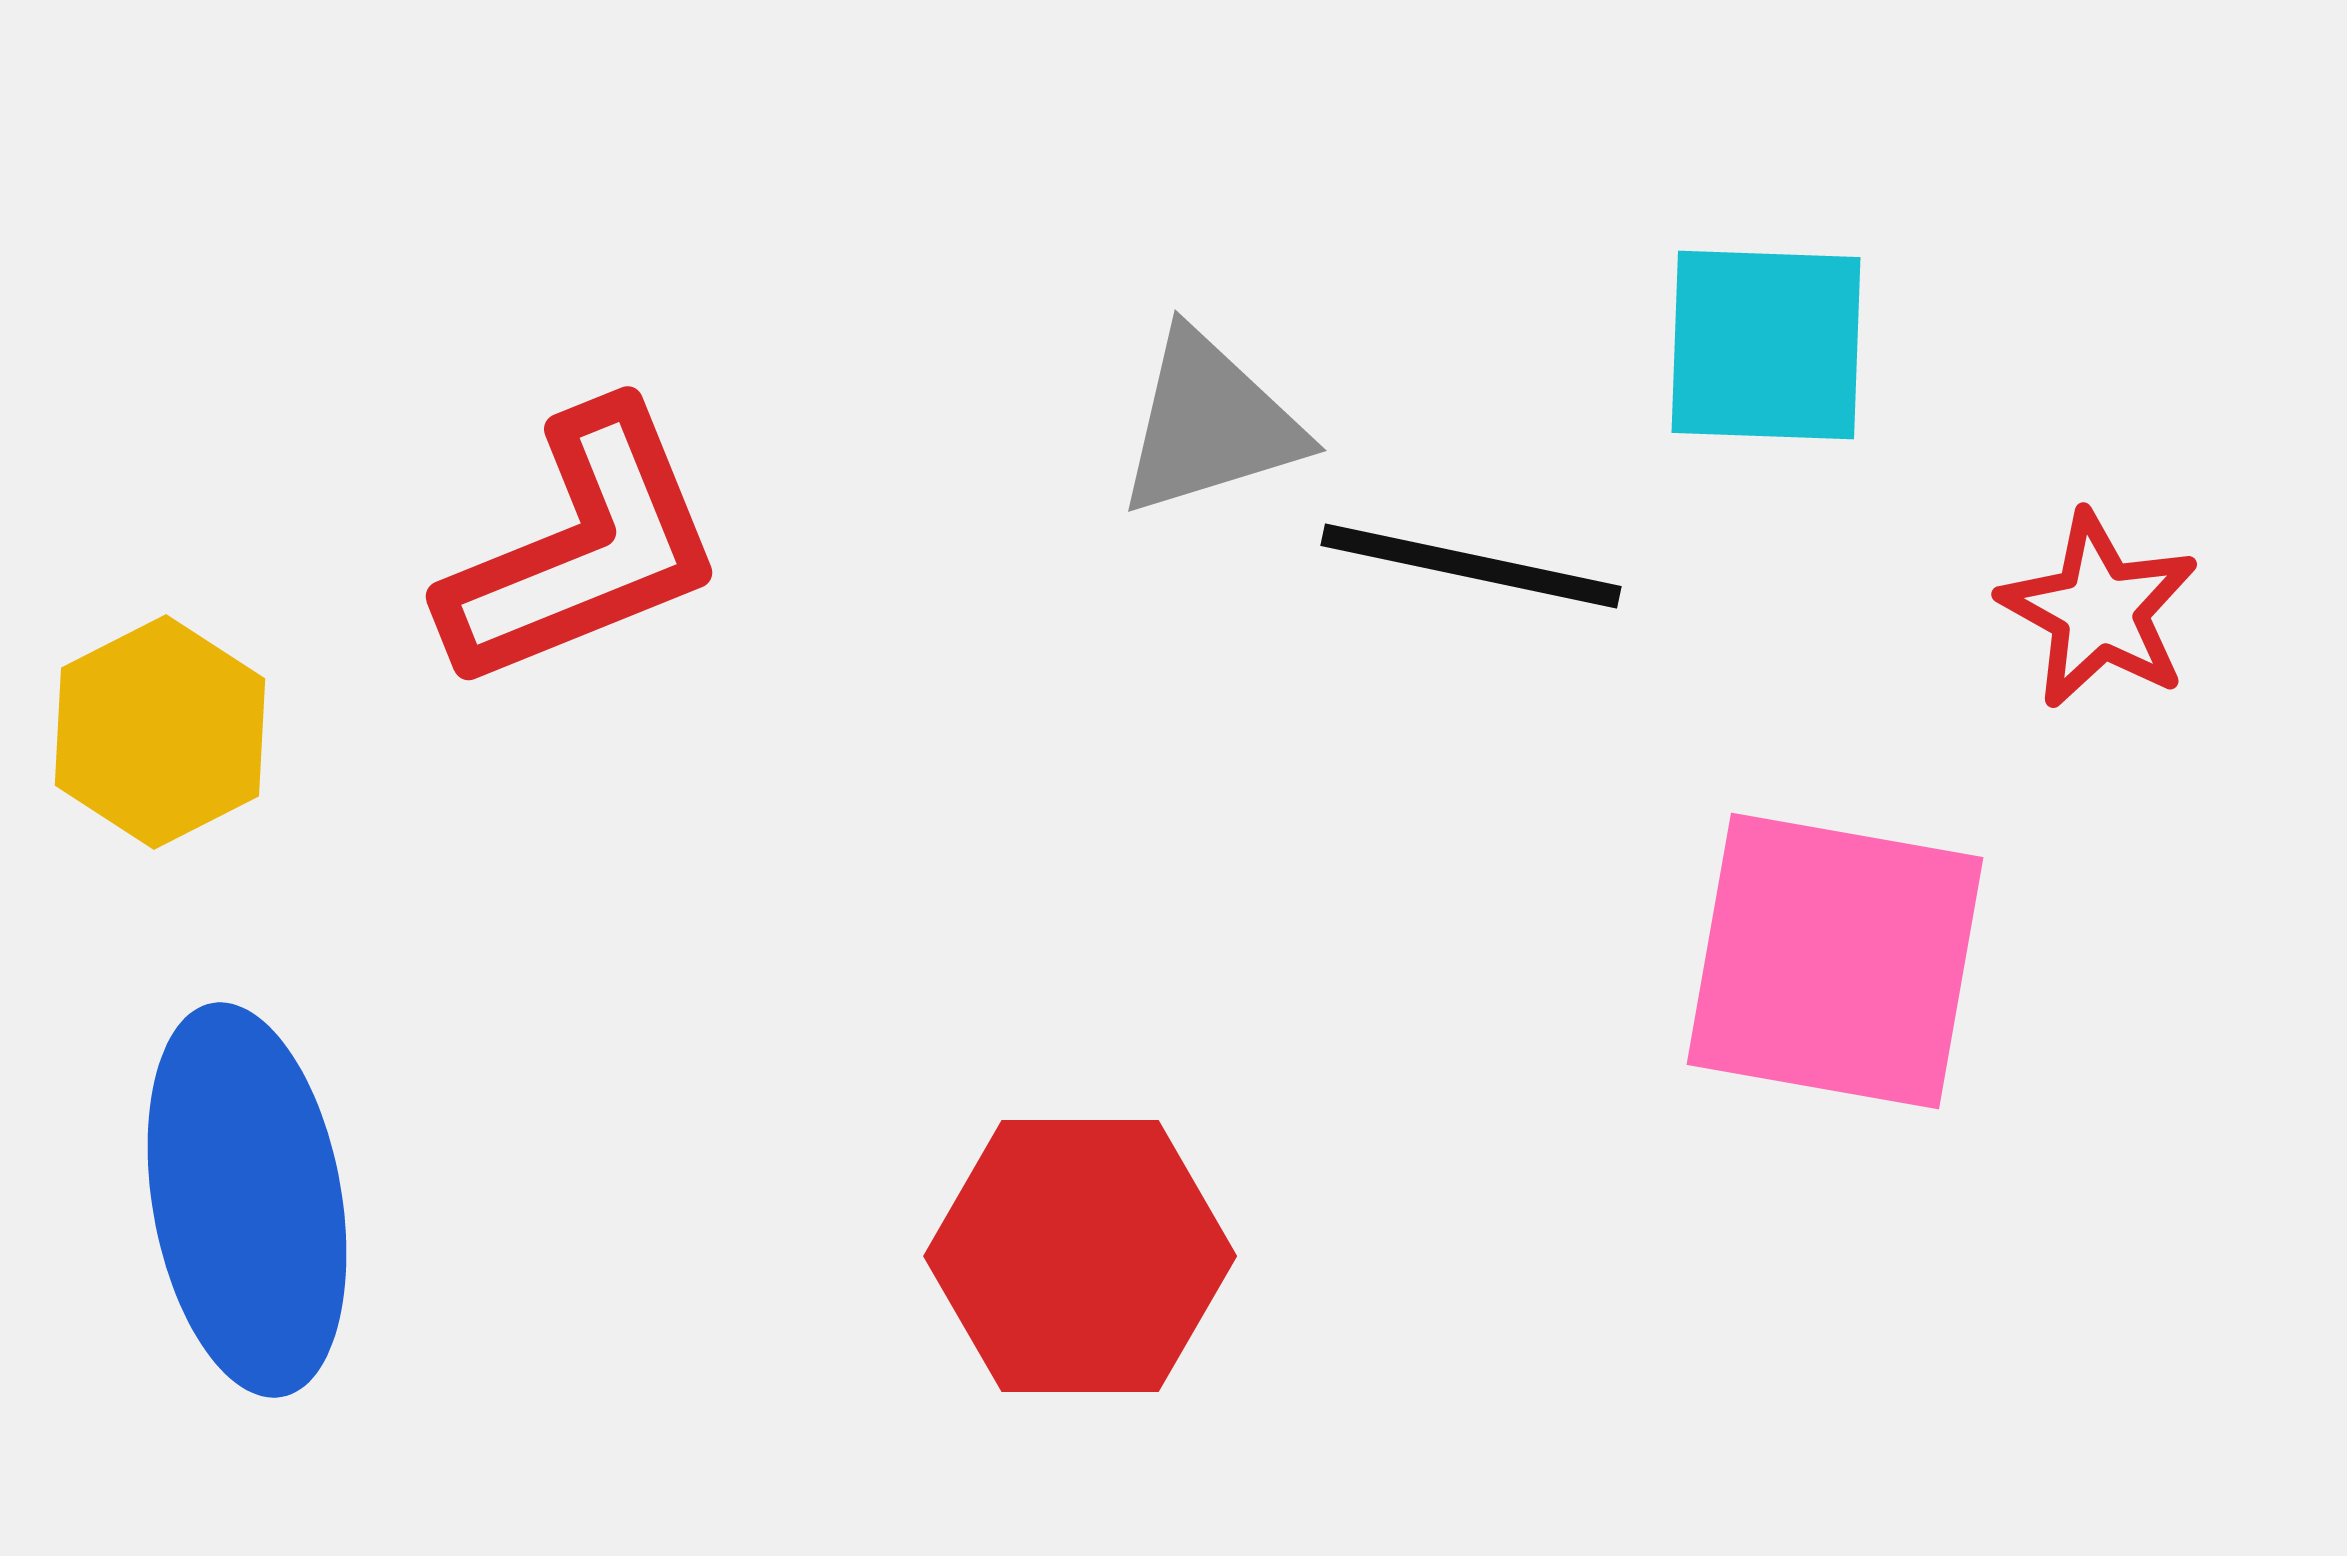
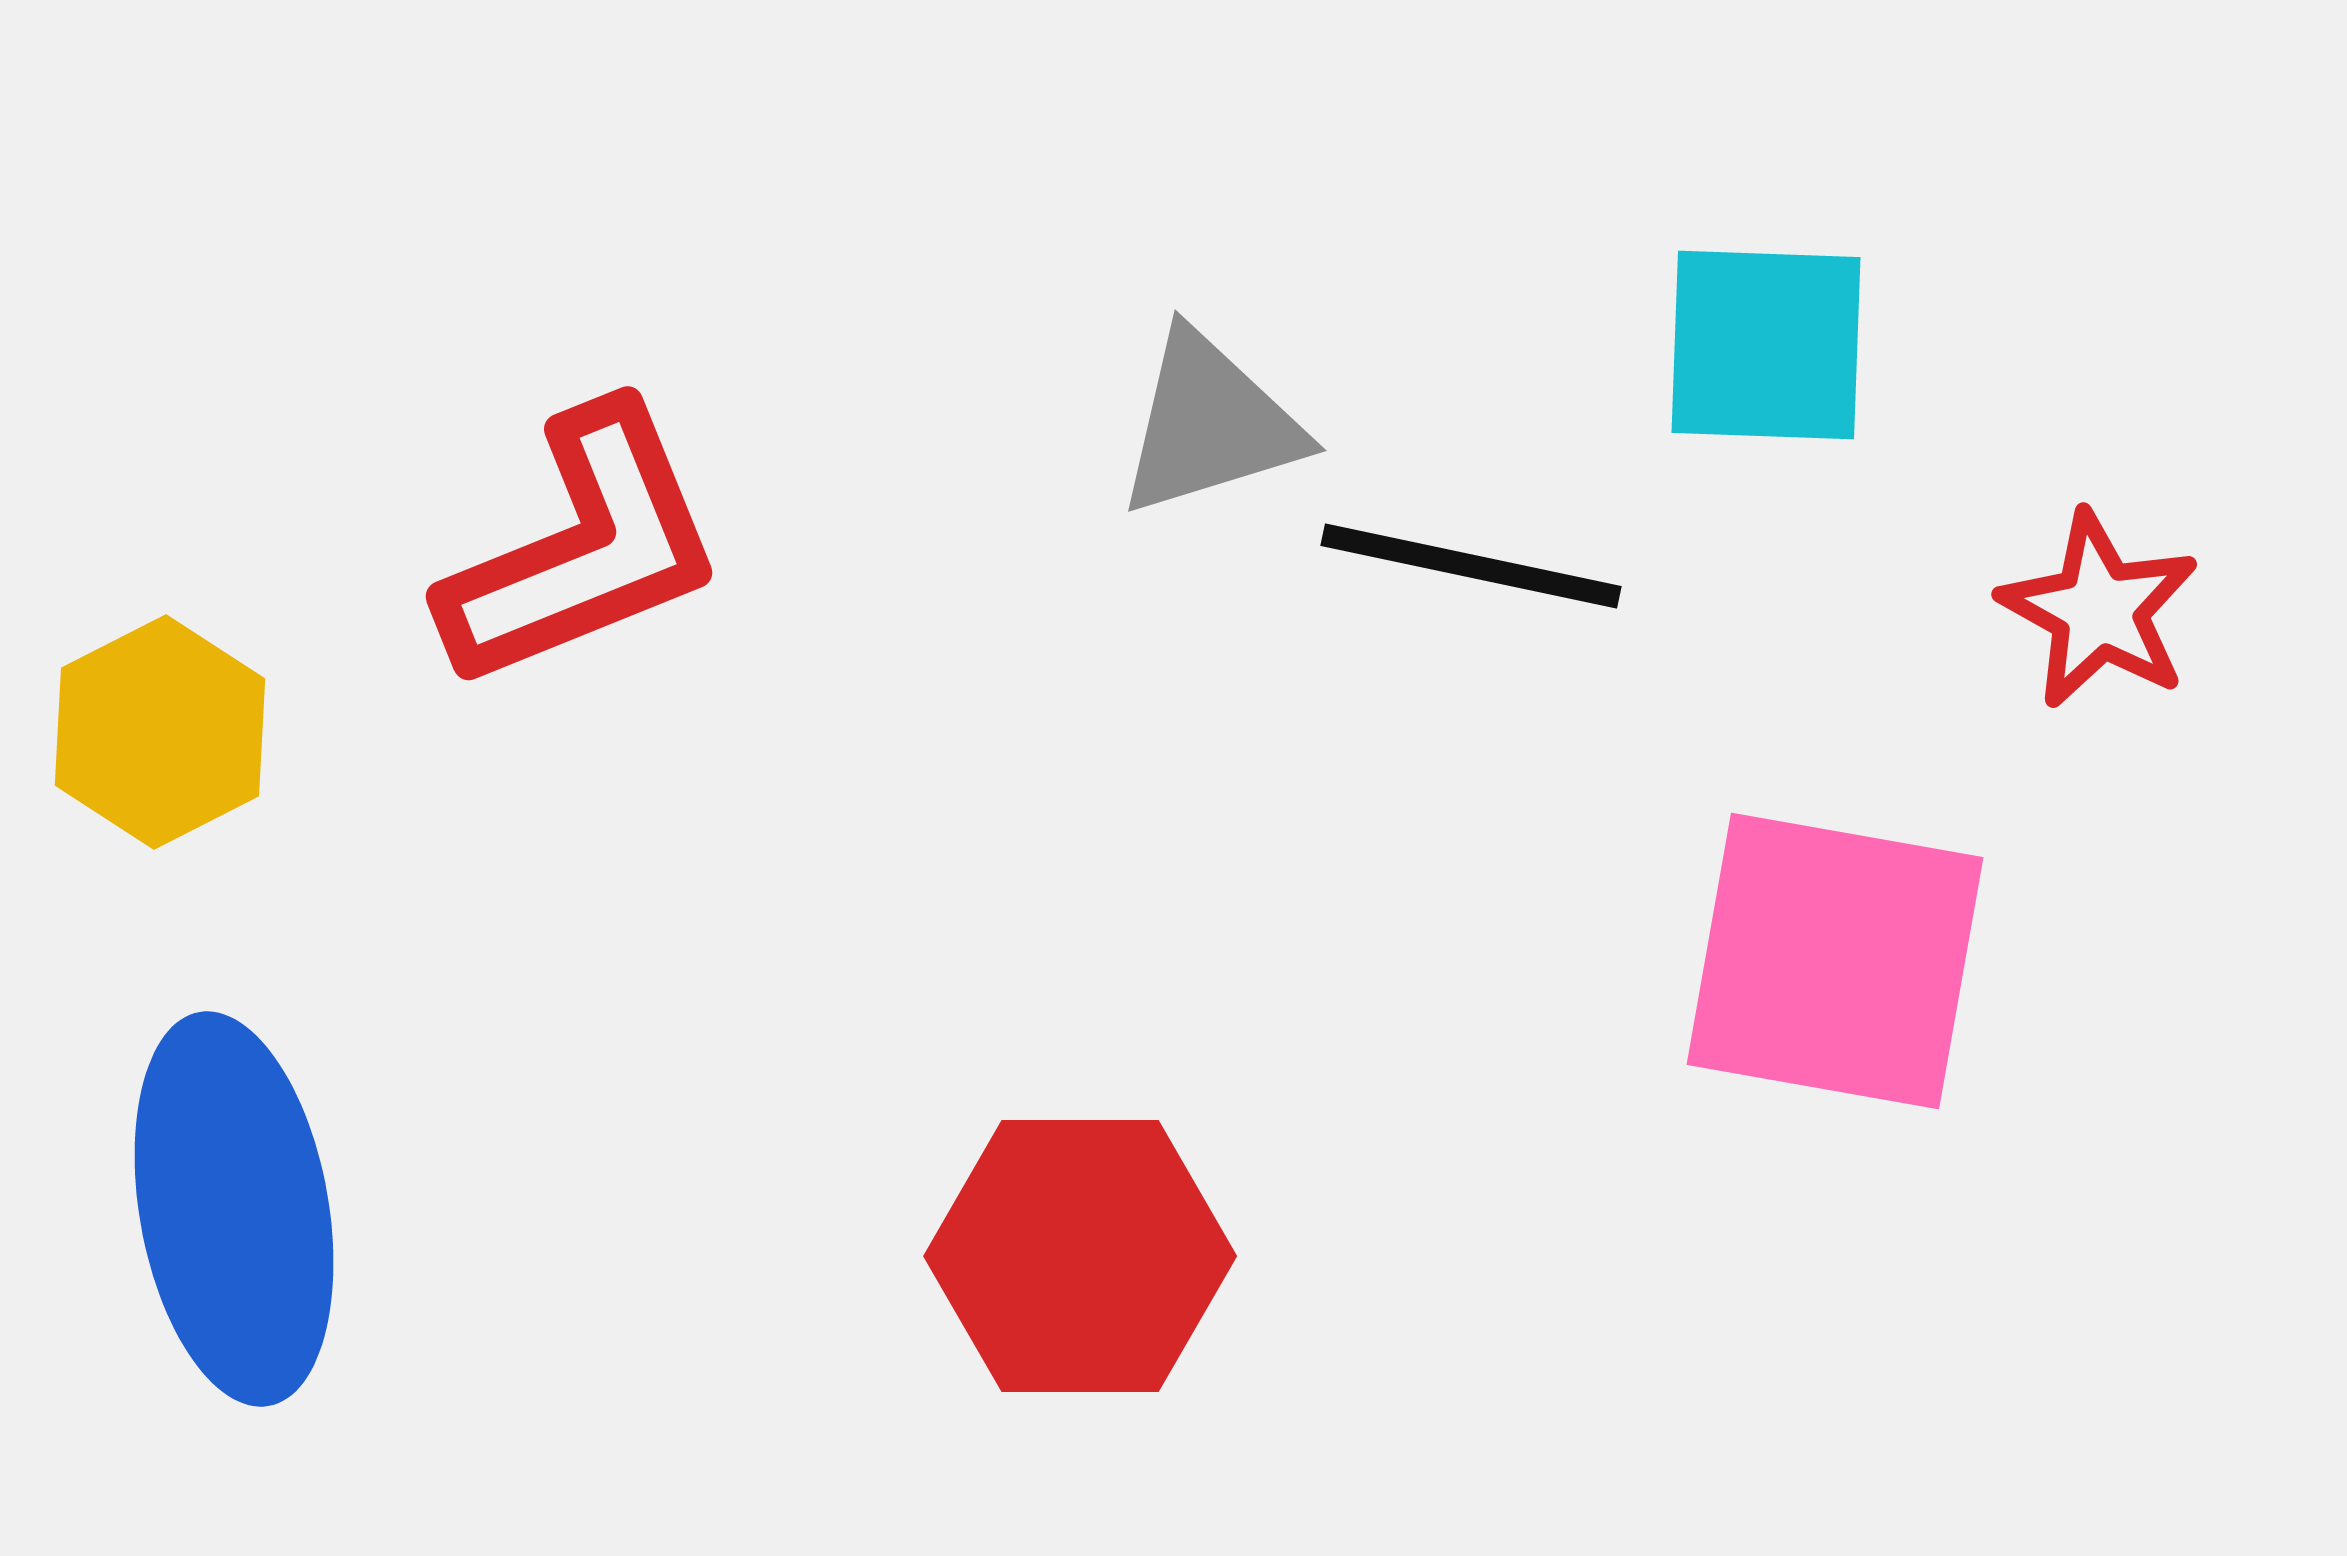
blue ellipse: moved 13 px left, 9 px down
